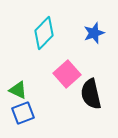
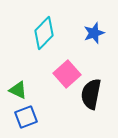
black semicircle: rotated 24 degrees clockwise
blue square: moved 3 px right, 4 px down
